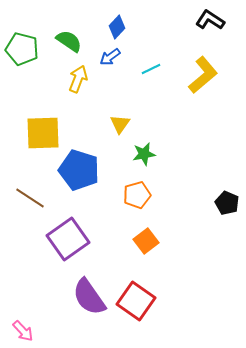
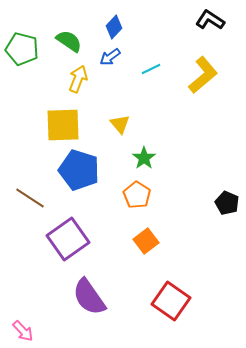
blue diamond: moved 3 px left
yellow triangle: rotated 15 degrees counterclockwise
yellow square: moved 20 px right, 8 px up
green star: moved 4 px down; rotated 25 degrees counterclockwise
orange pentagon: rotated 24 degrees counterclockwise
red square: moved 35 px right
